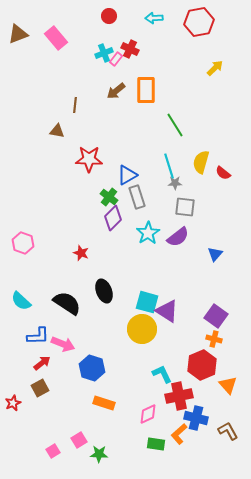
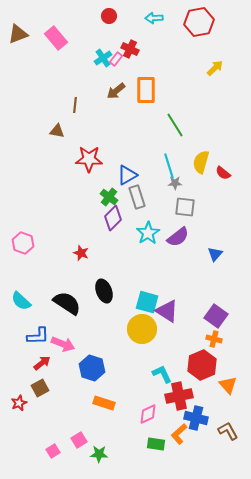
cyan cross at (104, 53): moved 1 px left, 5 px down; rotated 12 degrees counterclockwise
red star at (13, 403): moved 6 px right
